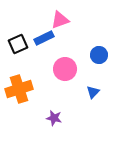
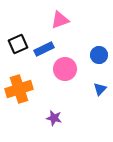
blue rectangle: moved 11 px down
blue triangle: moved 7 px right, 3 px up
